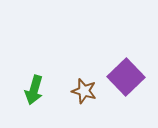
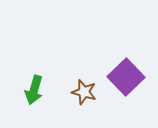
brown star: moved 1 px down
